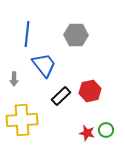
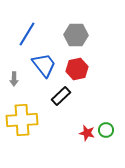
blue line: rotated 25 degrees clockwise
red hexagon: moved 13 px left, 22 px up
